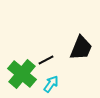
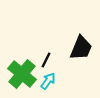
black line: rotated 35 degrees counterclockwise
cyan arrow: moved 3 px left, 3 px up
